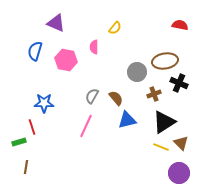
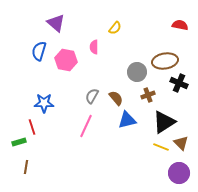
purple triangle: rotated 18 degrees clockwise
blue semicircle: moved 4 px right
brown cross: moved 6 px left, 1 px down
